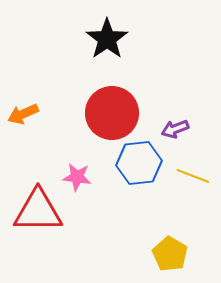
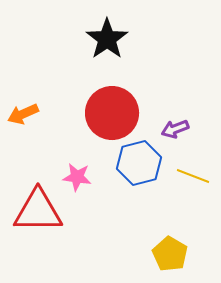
blue hexagon: rotated 9 degrees counterclockwise
